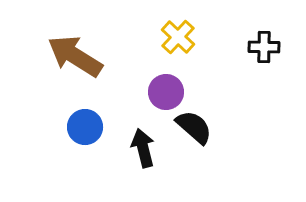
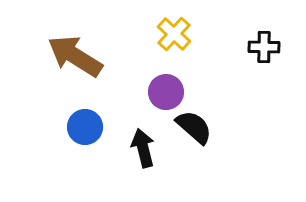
yellow cross: moved 4 px left, 3 px up
